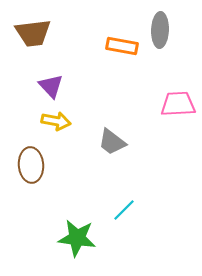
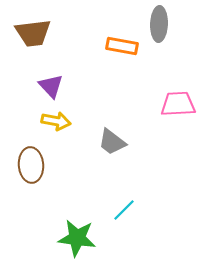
gray ellipse: moved 1 px left, 6 px up
